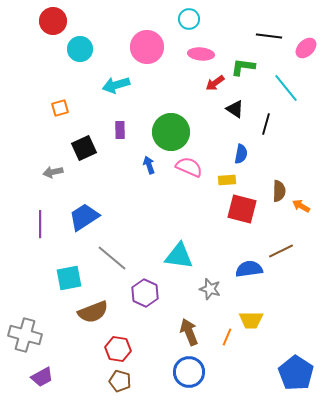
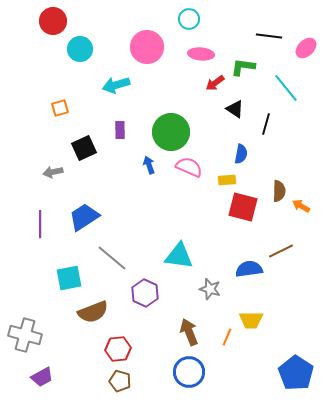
red square at (242, 209): moved 1 px right, 2 px up
red hexagon at (118, 349): rotated 15 degrees counterclockwise
